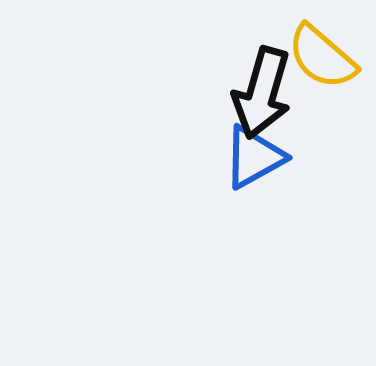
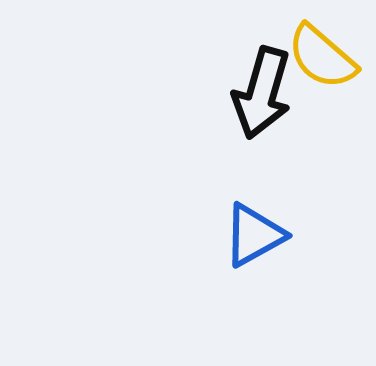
blue triangle: moved 78 px down
